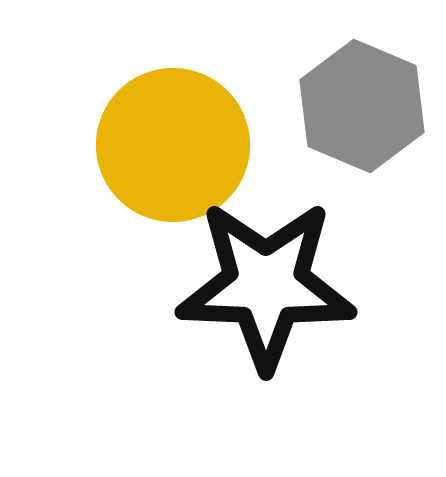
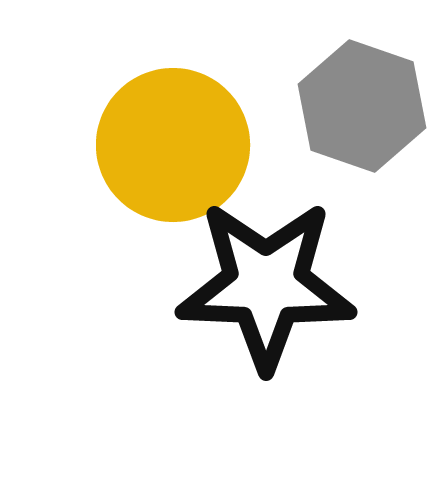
gray hexagon: rotated 4 degrees counterclockwise
